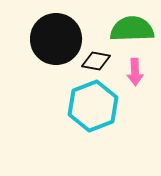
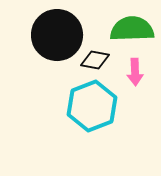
black circle: moved 1 px right, 4 px up
black diamond: moved 1 px left, 1 px up
cyan hexagon: moved 1 px left
